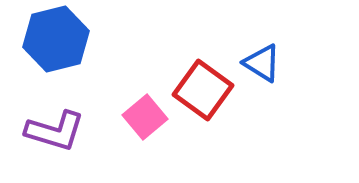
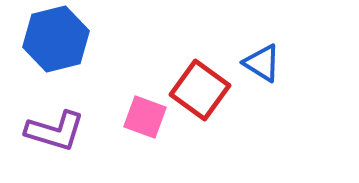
red square: moved 3 px left
pink square: rotated 30 degrees counterclockwise
